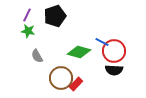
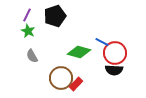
green star: rotated 16 degrees clockwise
red circle: moved 1 px right, 2 px down
gray semicircle: moved 5 px left
